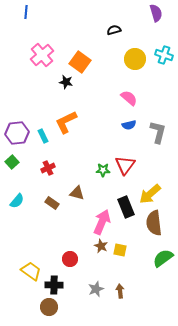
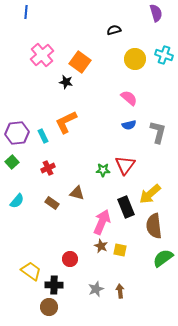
brown semicircle: moved 3 px down
